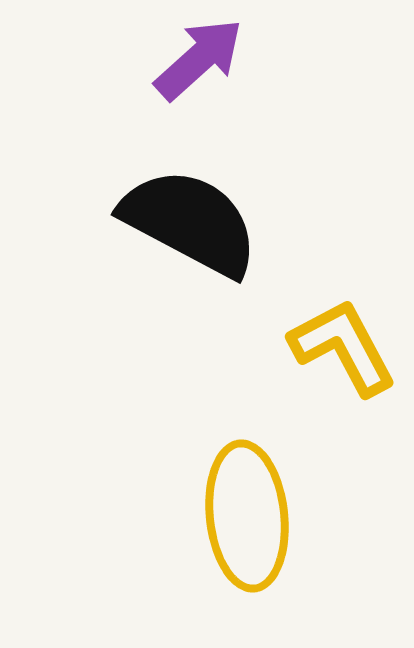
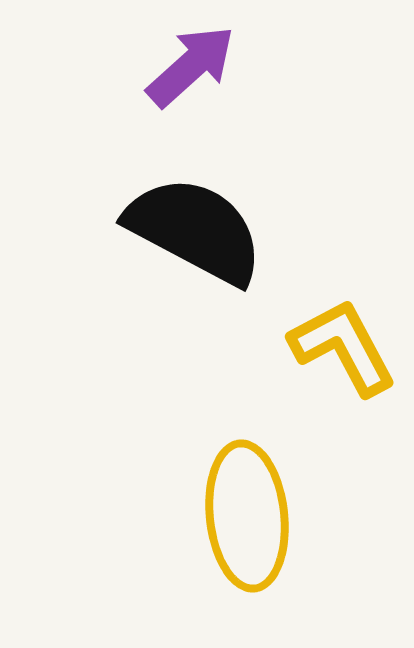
purple arrow: moved 8 px left, 7 px down
black semicircle: moved 5 px right, 8 px down
